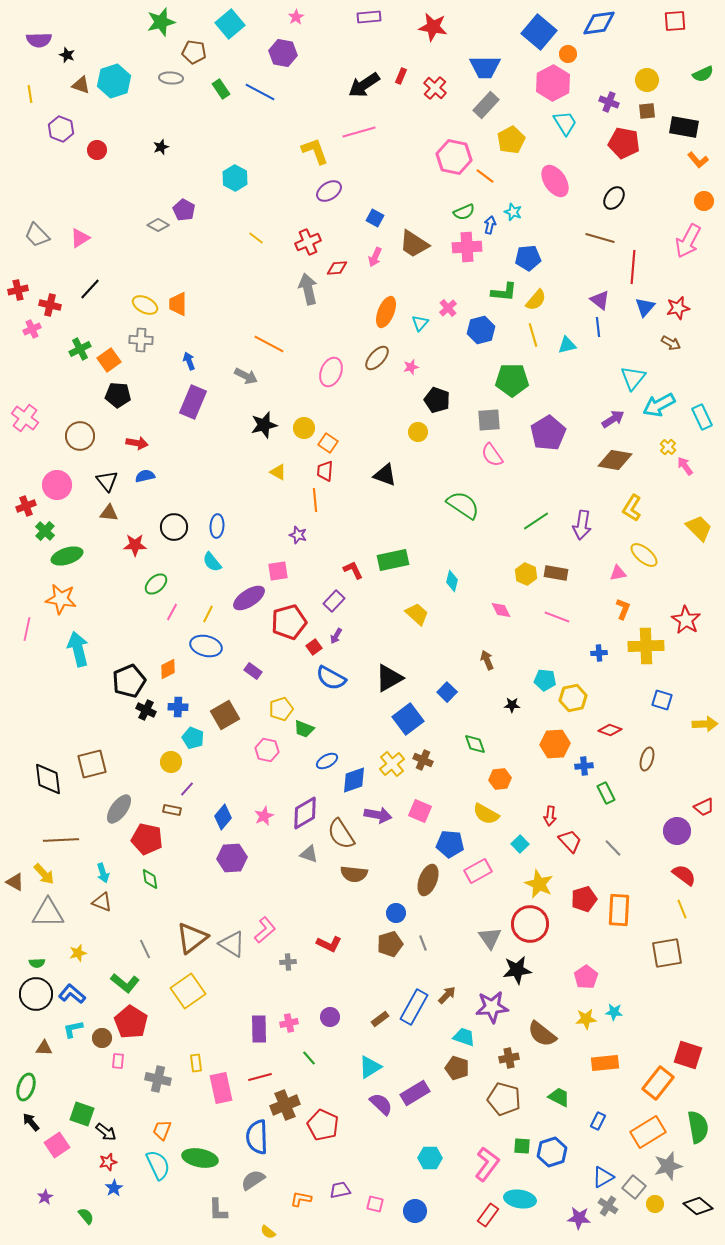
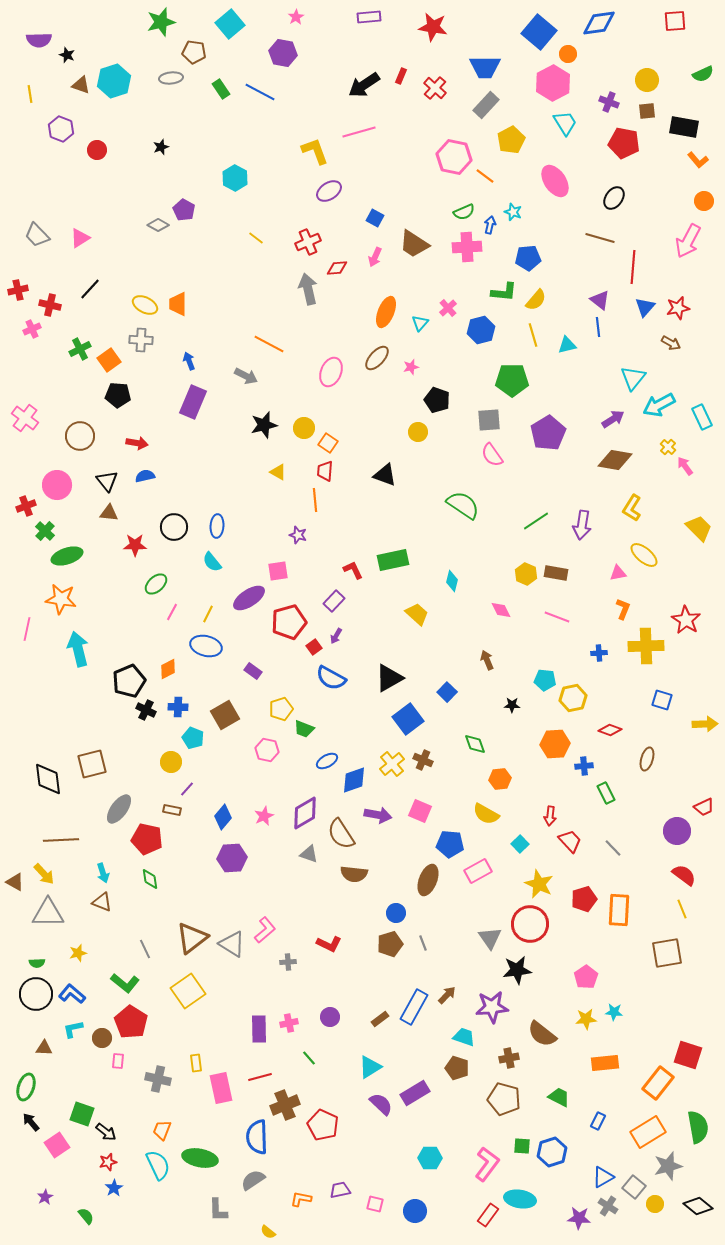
gray ellipse at (171, 78): rotated 10 degrees counterclockwise
